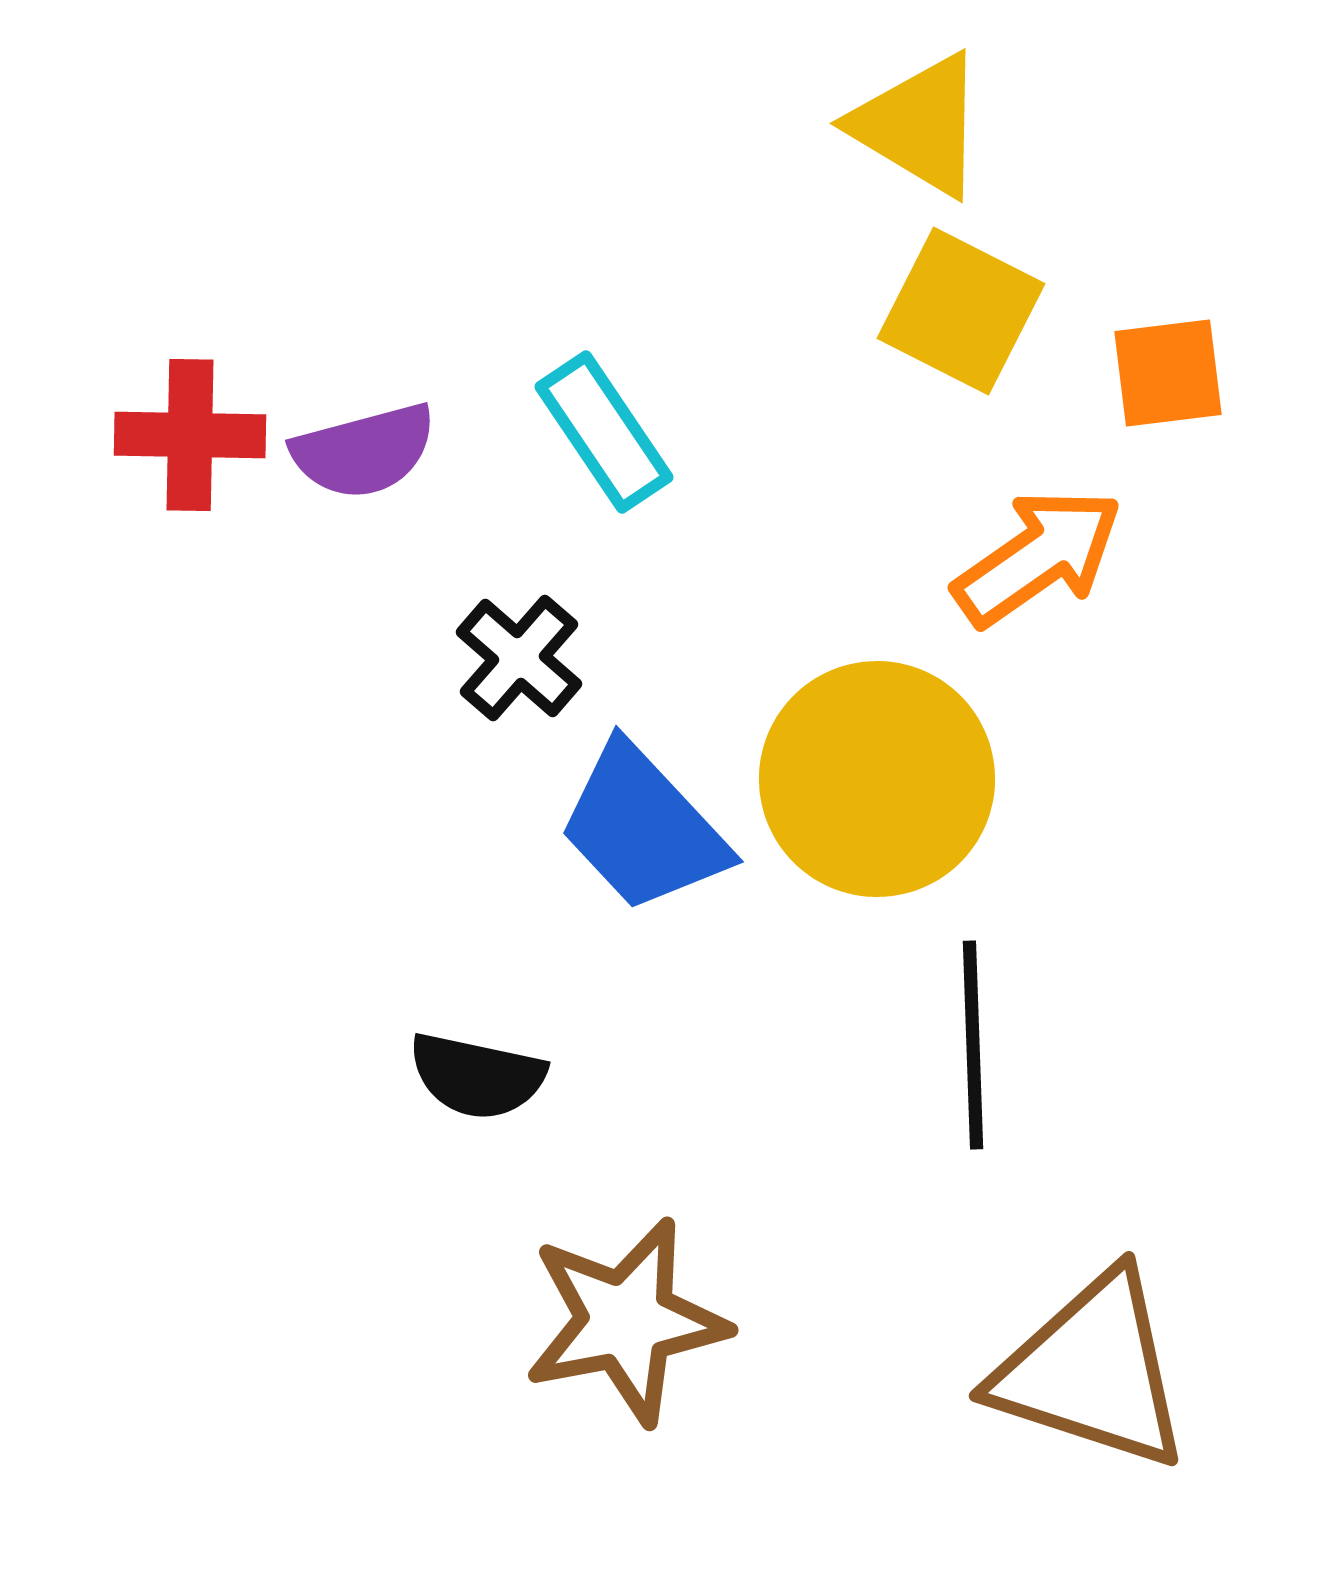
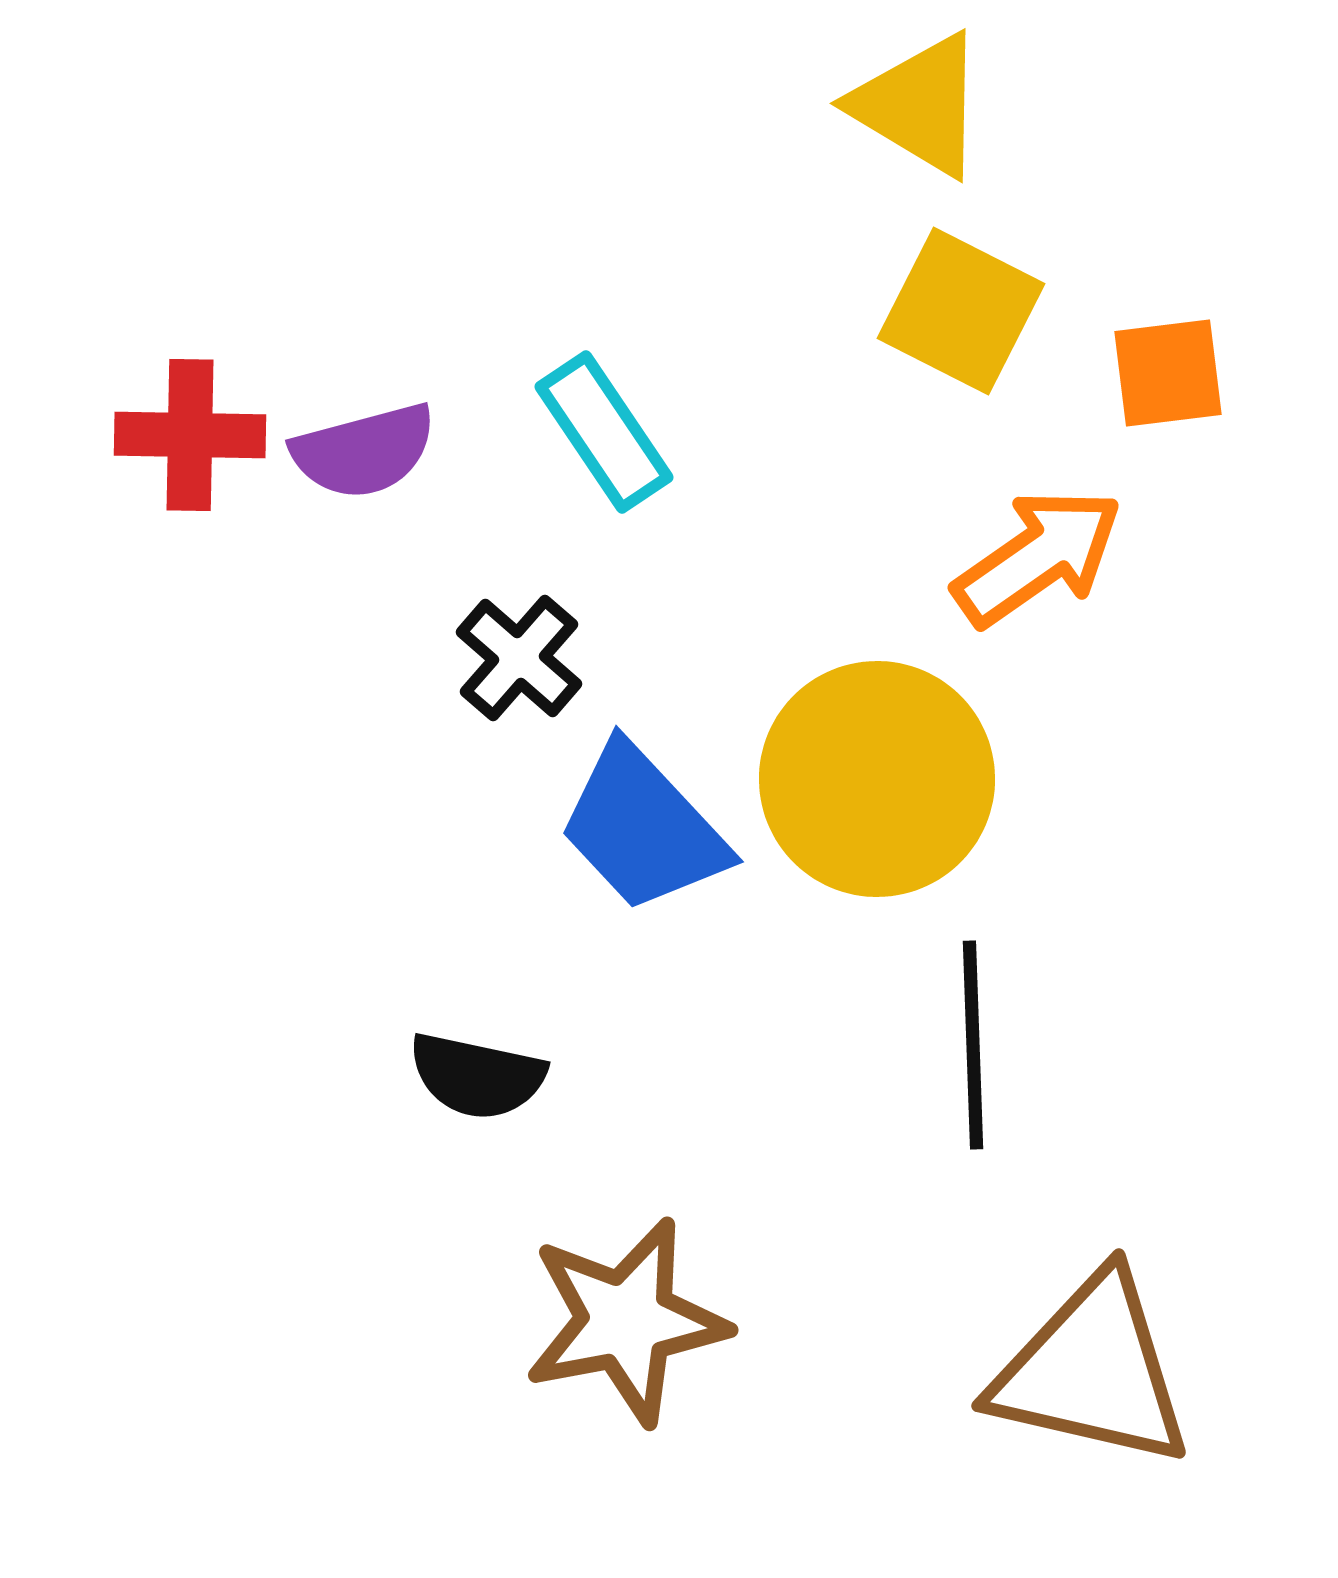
yellow triangle: moved 20 px up
brown triangle: rotated 5 degrees counterclockwise
